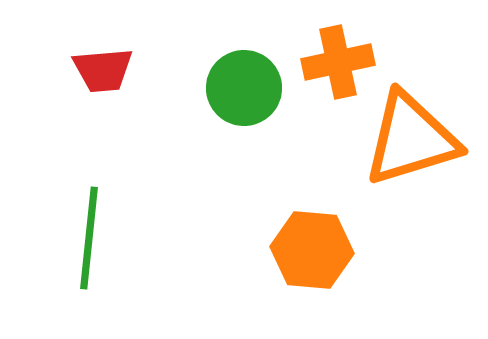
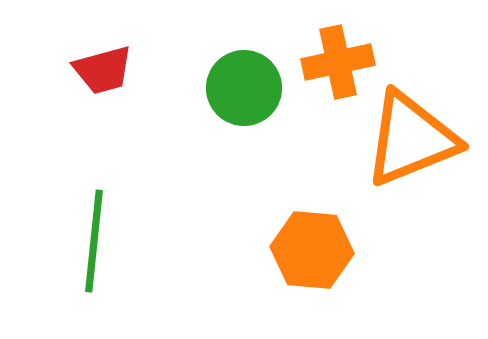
red trapezoid: rotated 10 degrees counterclockwise
orange triangle: rotated 5 degrees counterclockwise
green line: moved 5 px right, 3 px down
